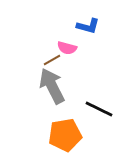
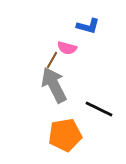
brown line: rotated 30 degrees counterclockwise
gray arrow: moved 2 px right, 1 px up
